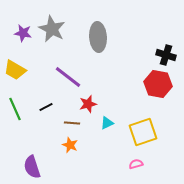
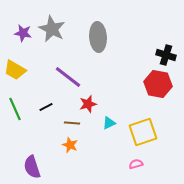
cyan triangle: moved 2 px right
